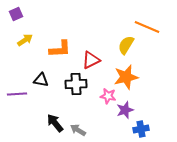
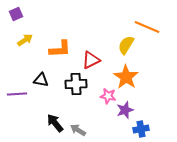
orange star: rotated 25 degrees counterclockwise
